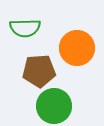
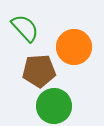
green semicircle: rotated 132 degrees counterclockwise
orange circle: moved 3 px left, 1 px up
